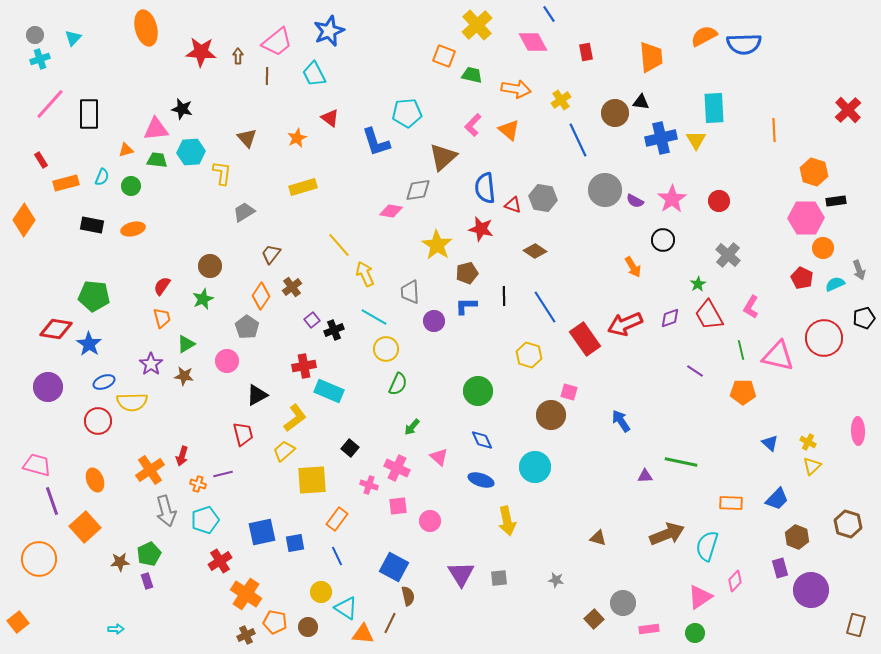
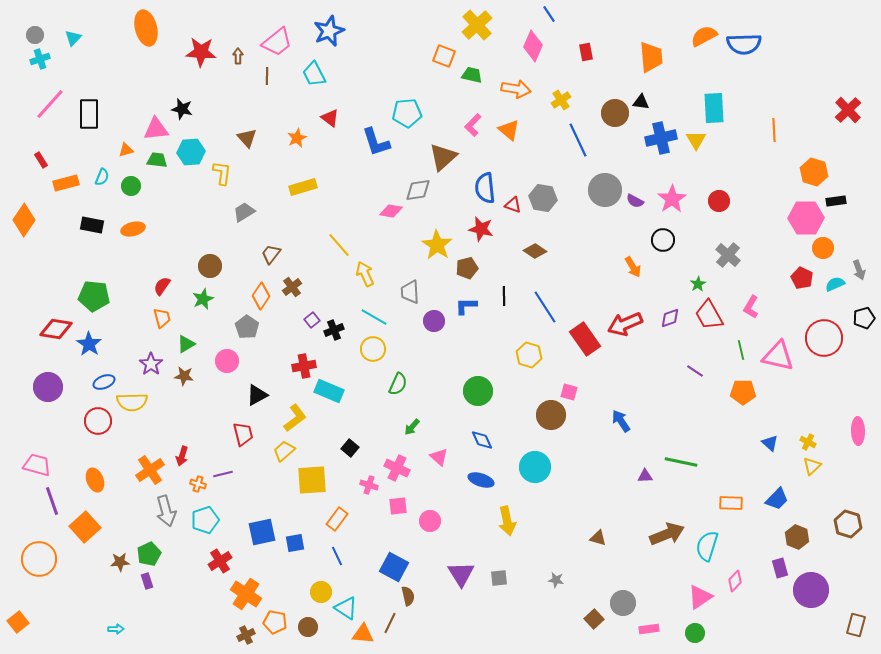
pink diamond at (533, 42): moved 4 px down; rotated 52 degrees clockwise
brown pentagon at (467, 273): moved 5 px up
yellow circle at (386, 349): moved 13 px left
